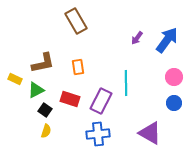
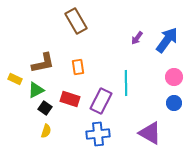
black square: moved 2 px up
